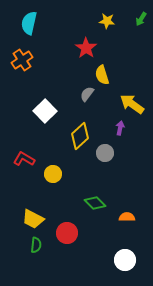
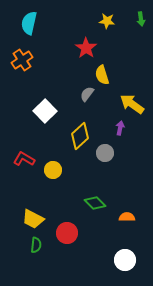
green arrow: rotated 40 degrees counterclockwise
yellow circle: moved 4 px up
